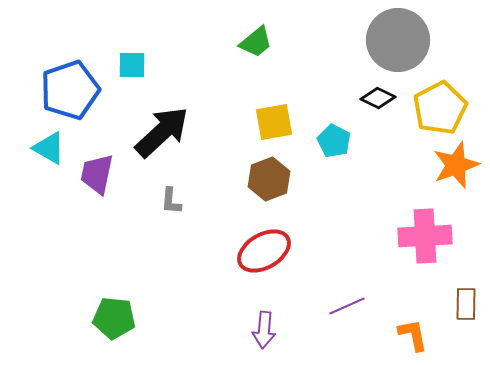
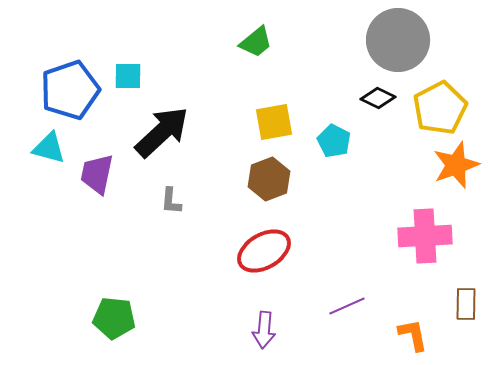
cyan square: moved 4 px left, 11 px down
cyan triangle: rotated 15 degrees counterclockwise
